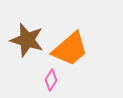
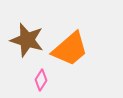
pink diamond: moved 10 px left
